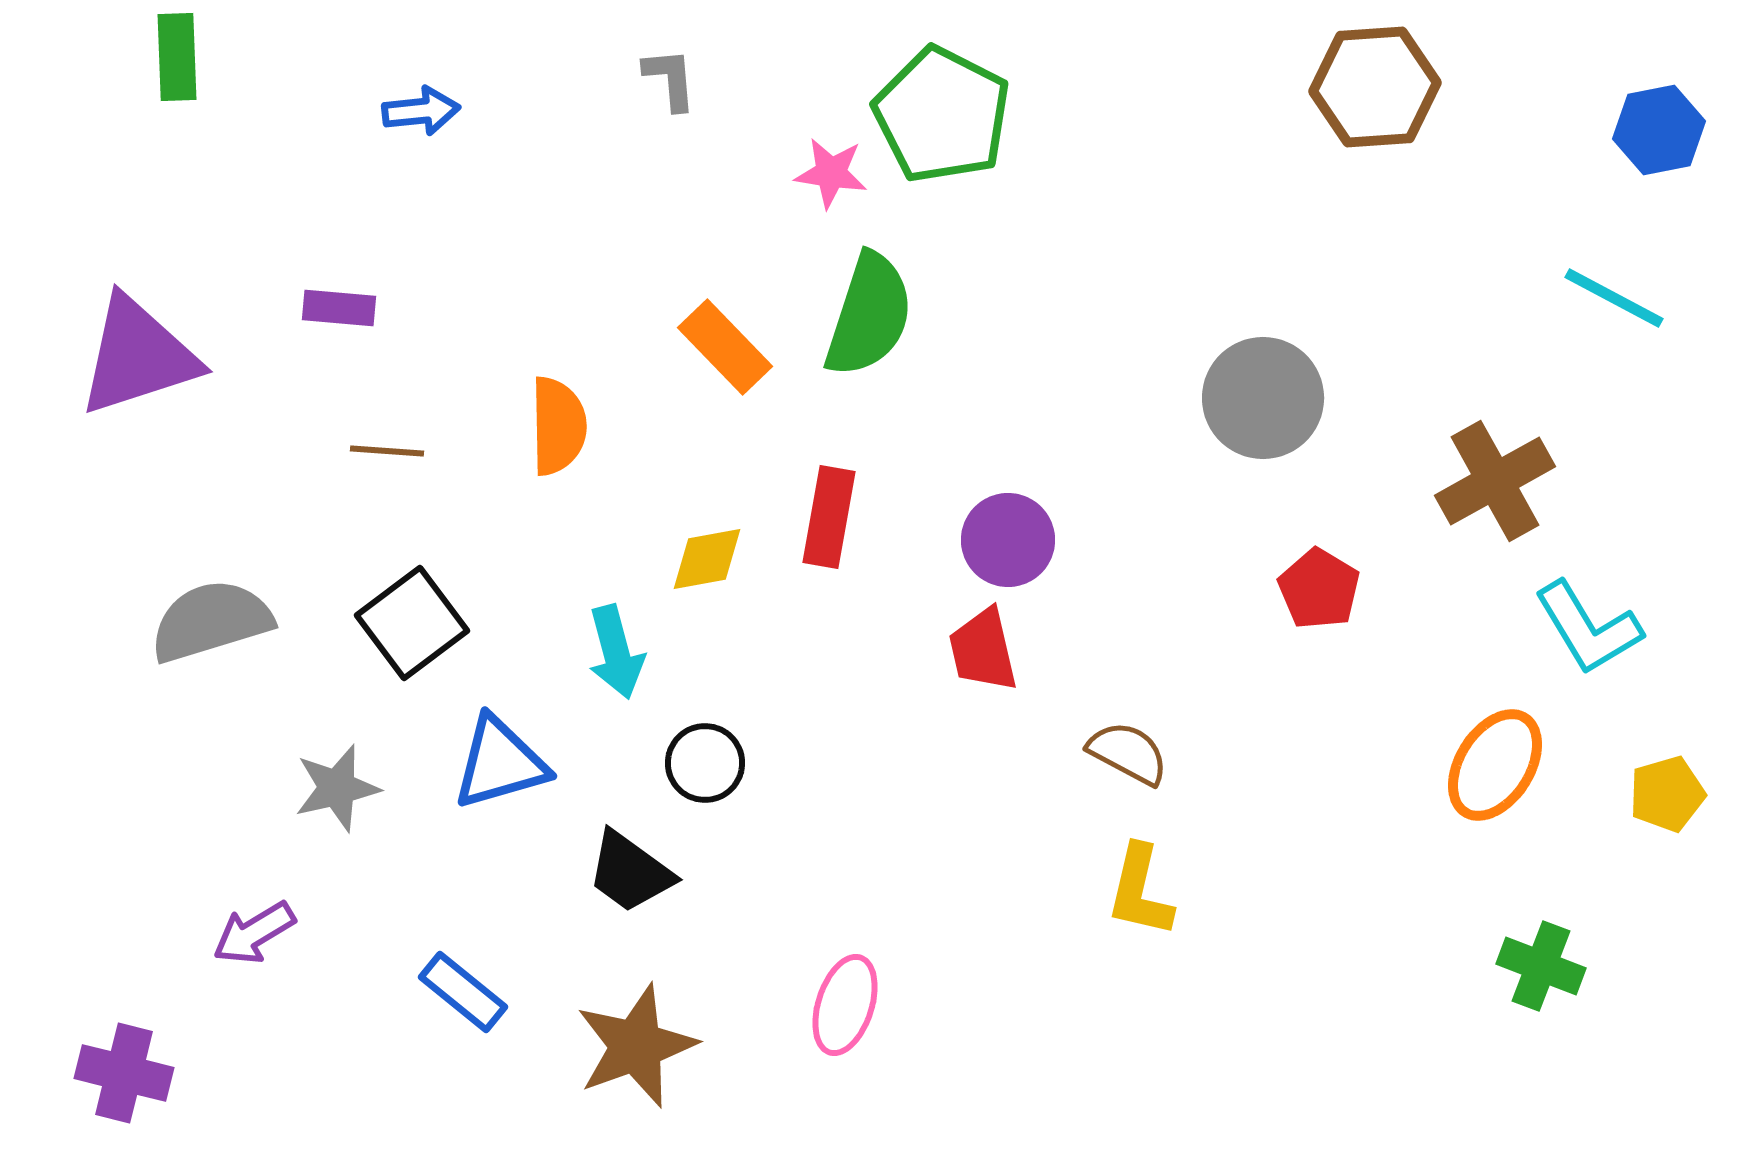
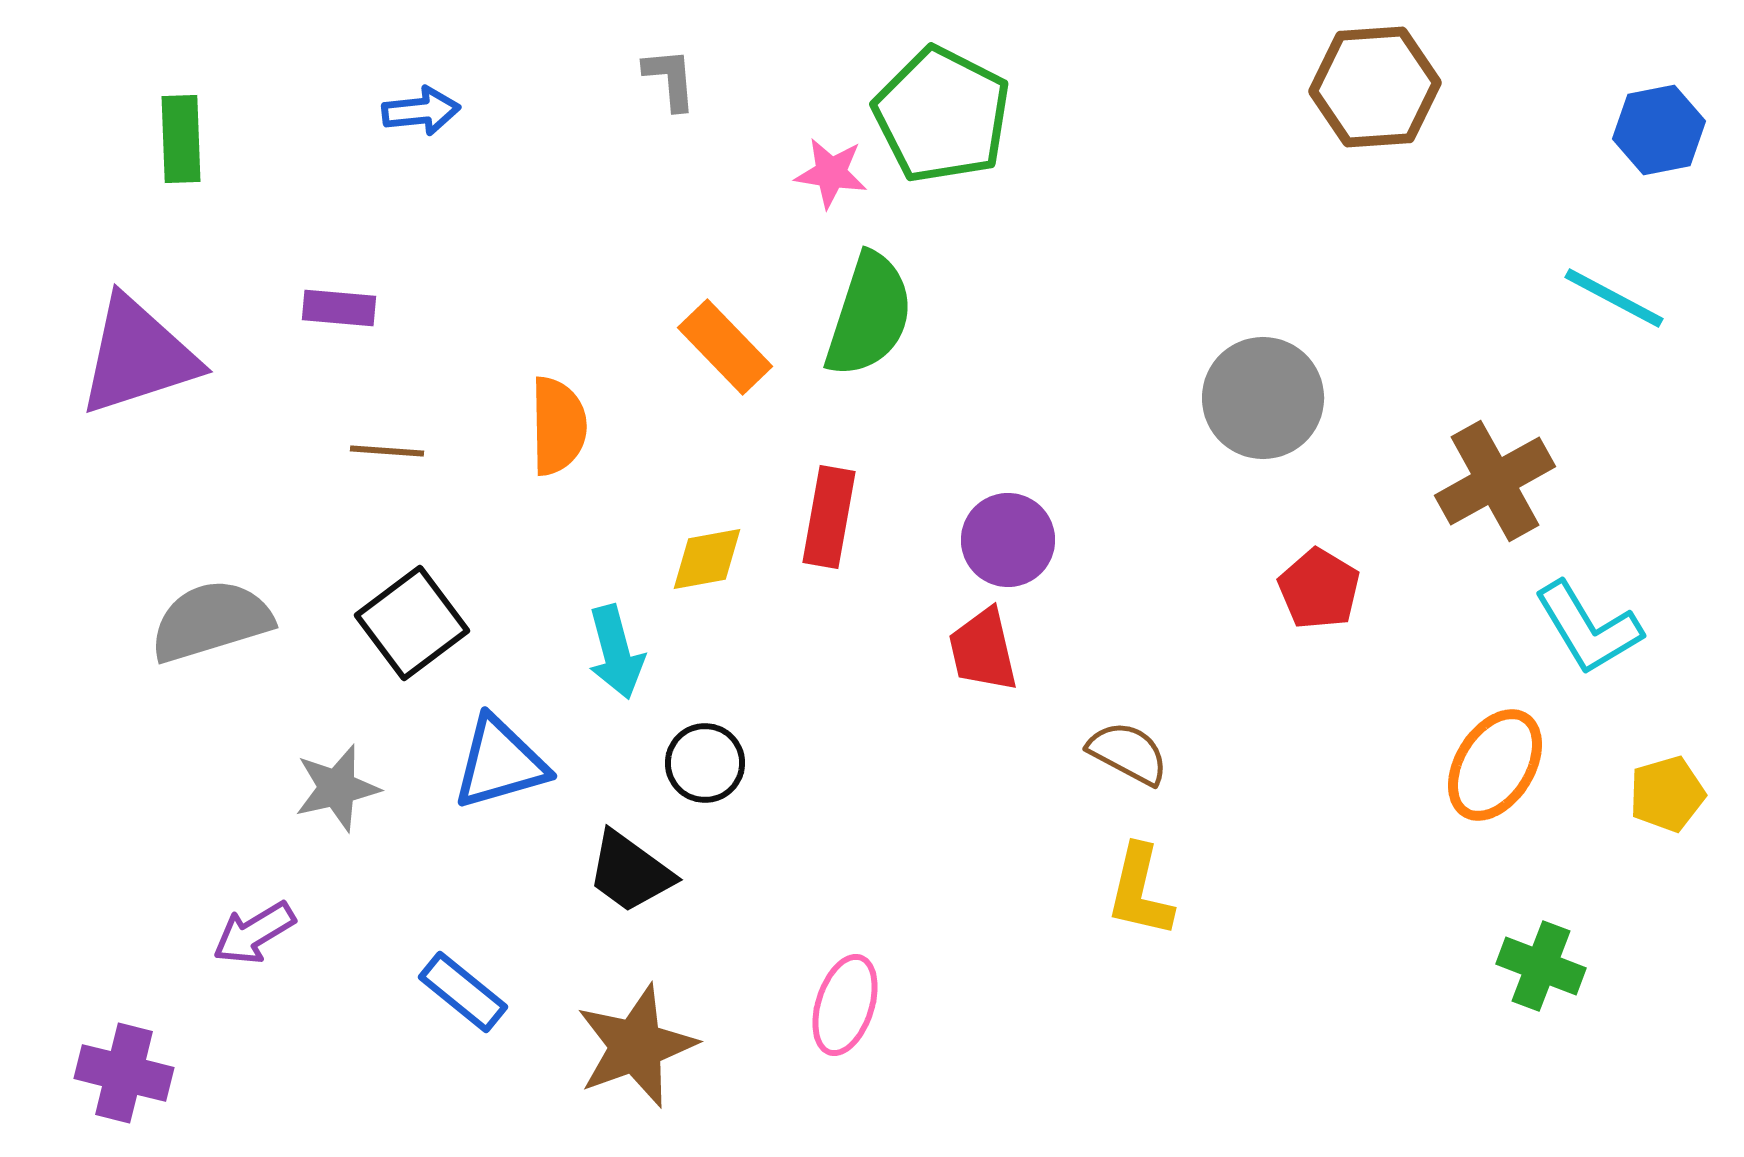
green rectangle: moved 4 px right, 82 px down
